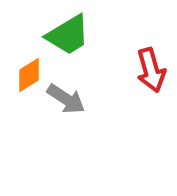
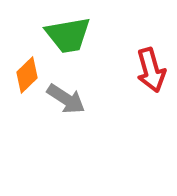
green trapezoid: rotated 21 degrees clockwise
orange diamond: moved 2 px left; rotated 12 degrees counterclockwise
